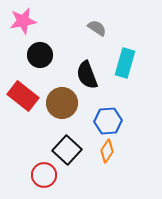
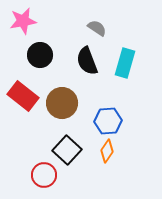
black semicircle: moved 14 px up
